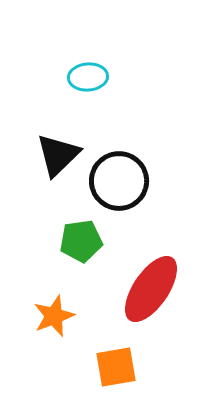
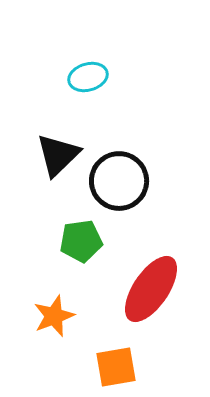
cyan ellipse: rotated 12 degrees counterclockwise
